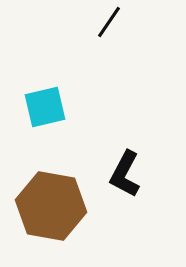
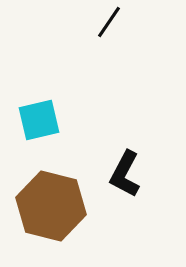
cyan square: moved 6 px left, 13 px down
brown hexagon: rotated 4 degrees clockwise
